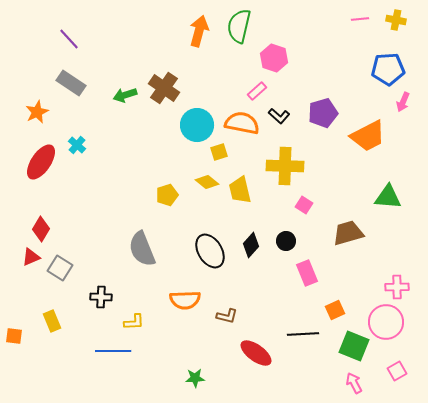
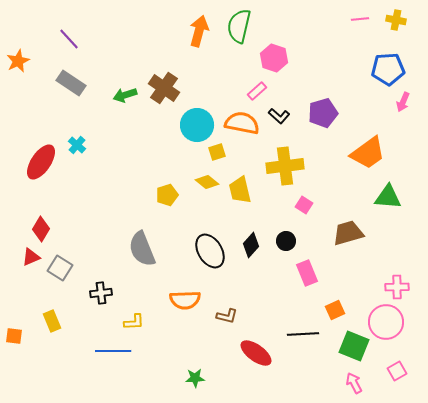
orange star at (37, 112): moved 19 px left, 51 px up
orange trapezoid at (368, 136): moved 17 px down; rotated 9 degrees counterclockwise
yellow square at (219, 152): moved 2 px left
yellow cross at (285, 166): rotated 9 degrees counterclockwise
black cross at (101, 297): moved 4 px up; rotated 10 degrees counterclockwise
